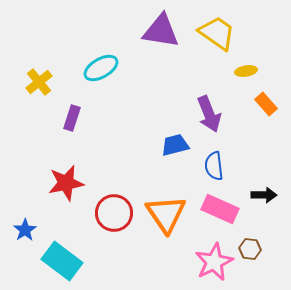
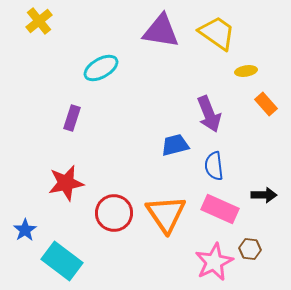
yellow cross: moved 61 px up
